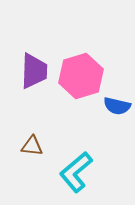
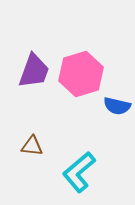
purple trapezoid: rotated 18 degrees clockwise
pink hexagon: moved 2 px up
cyan L-shape: moved 3 px right
